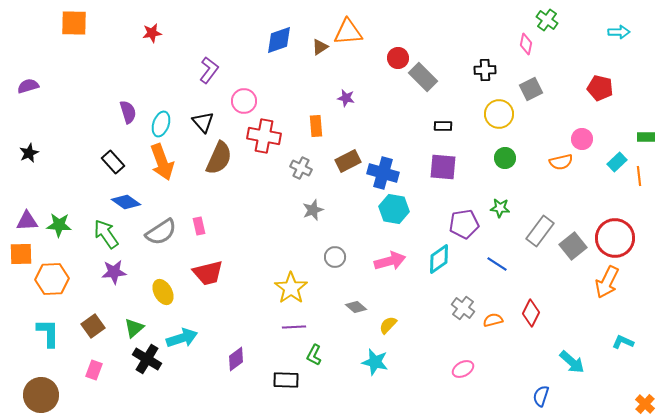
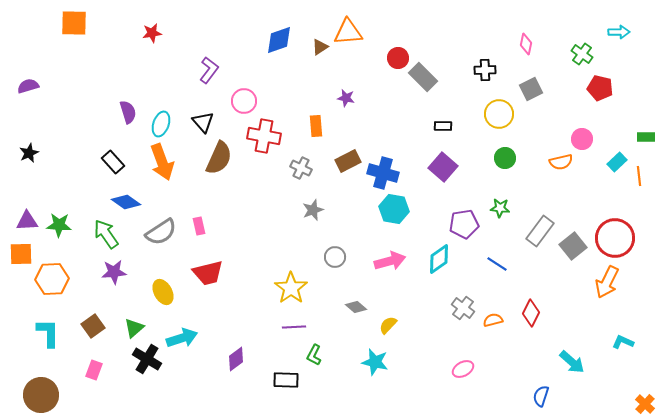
green cross at (547, 20): moved 35 px right, 34 px down
purple square at (443, 167): rotated 36 degrees clockwise
